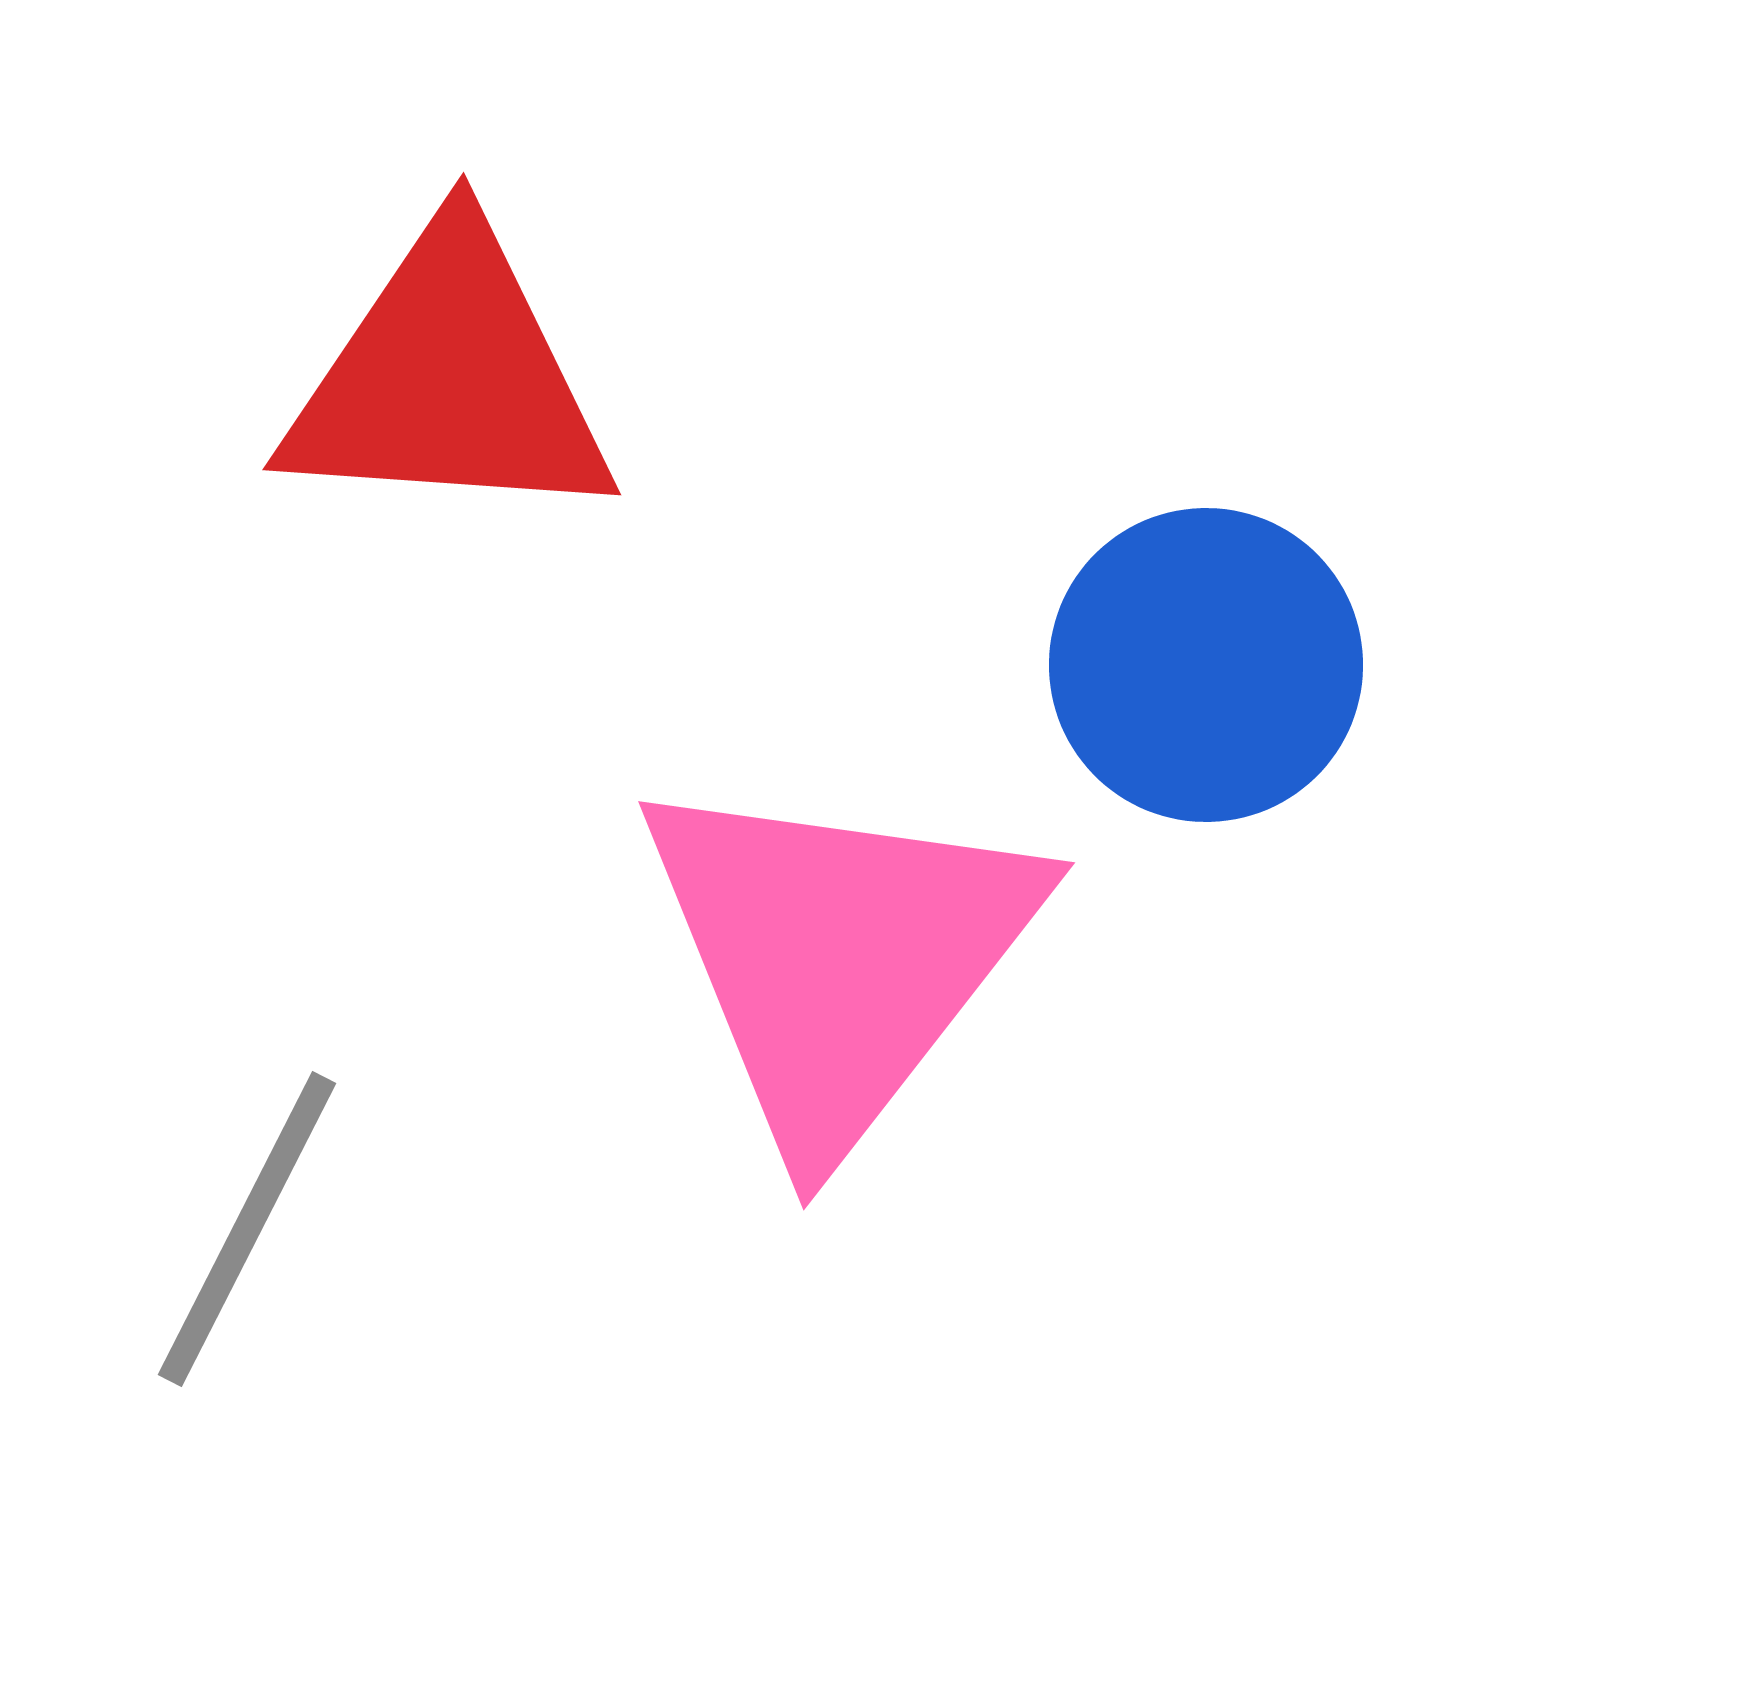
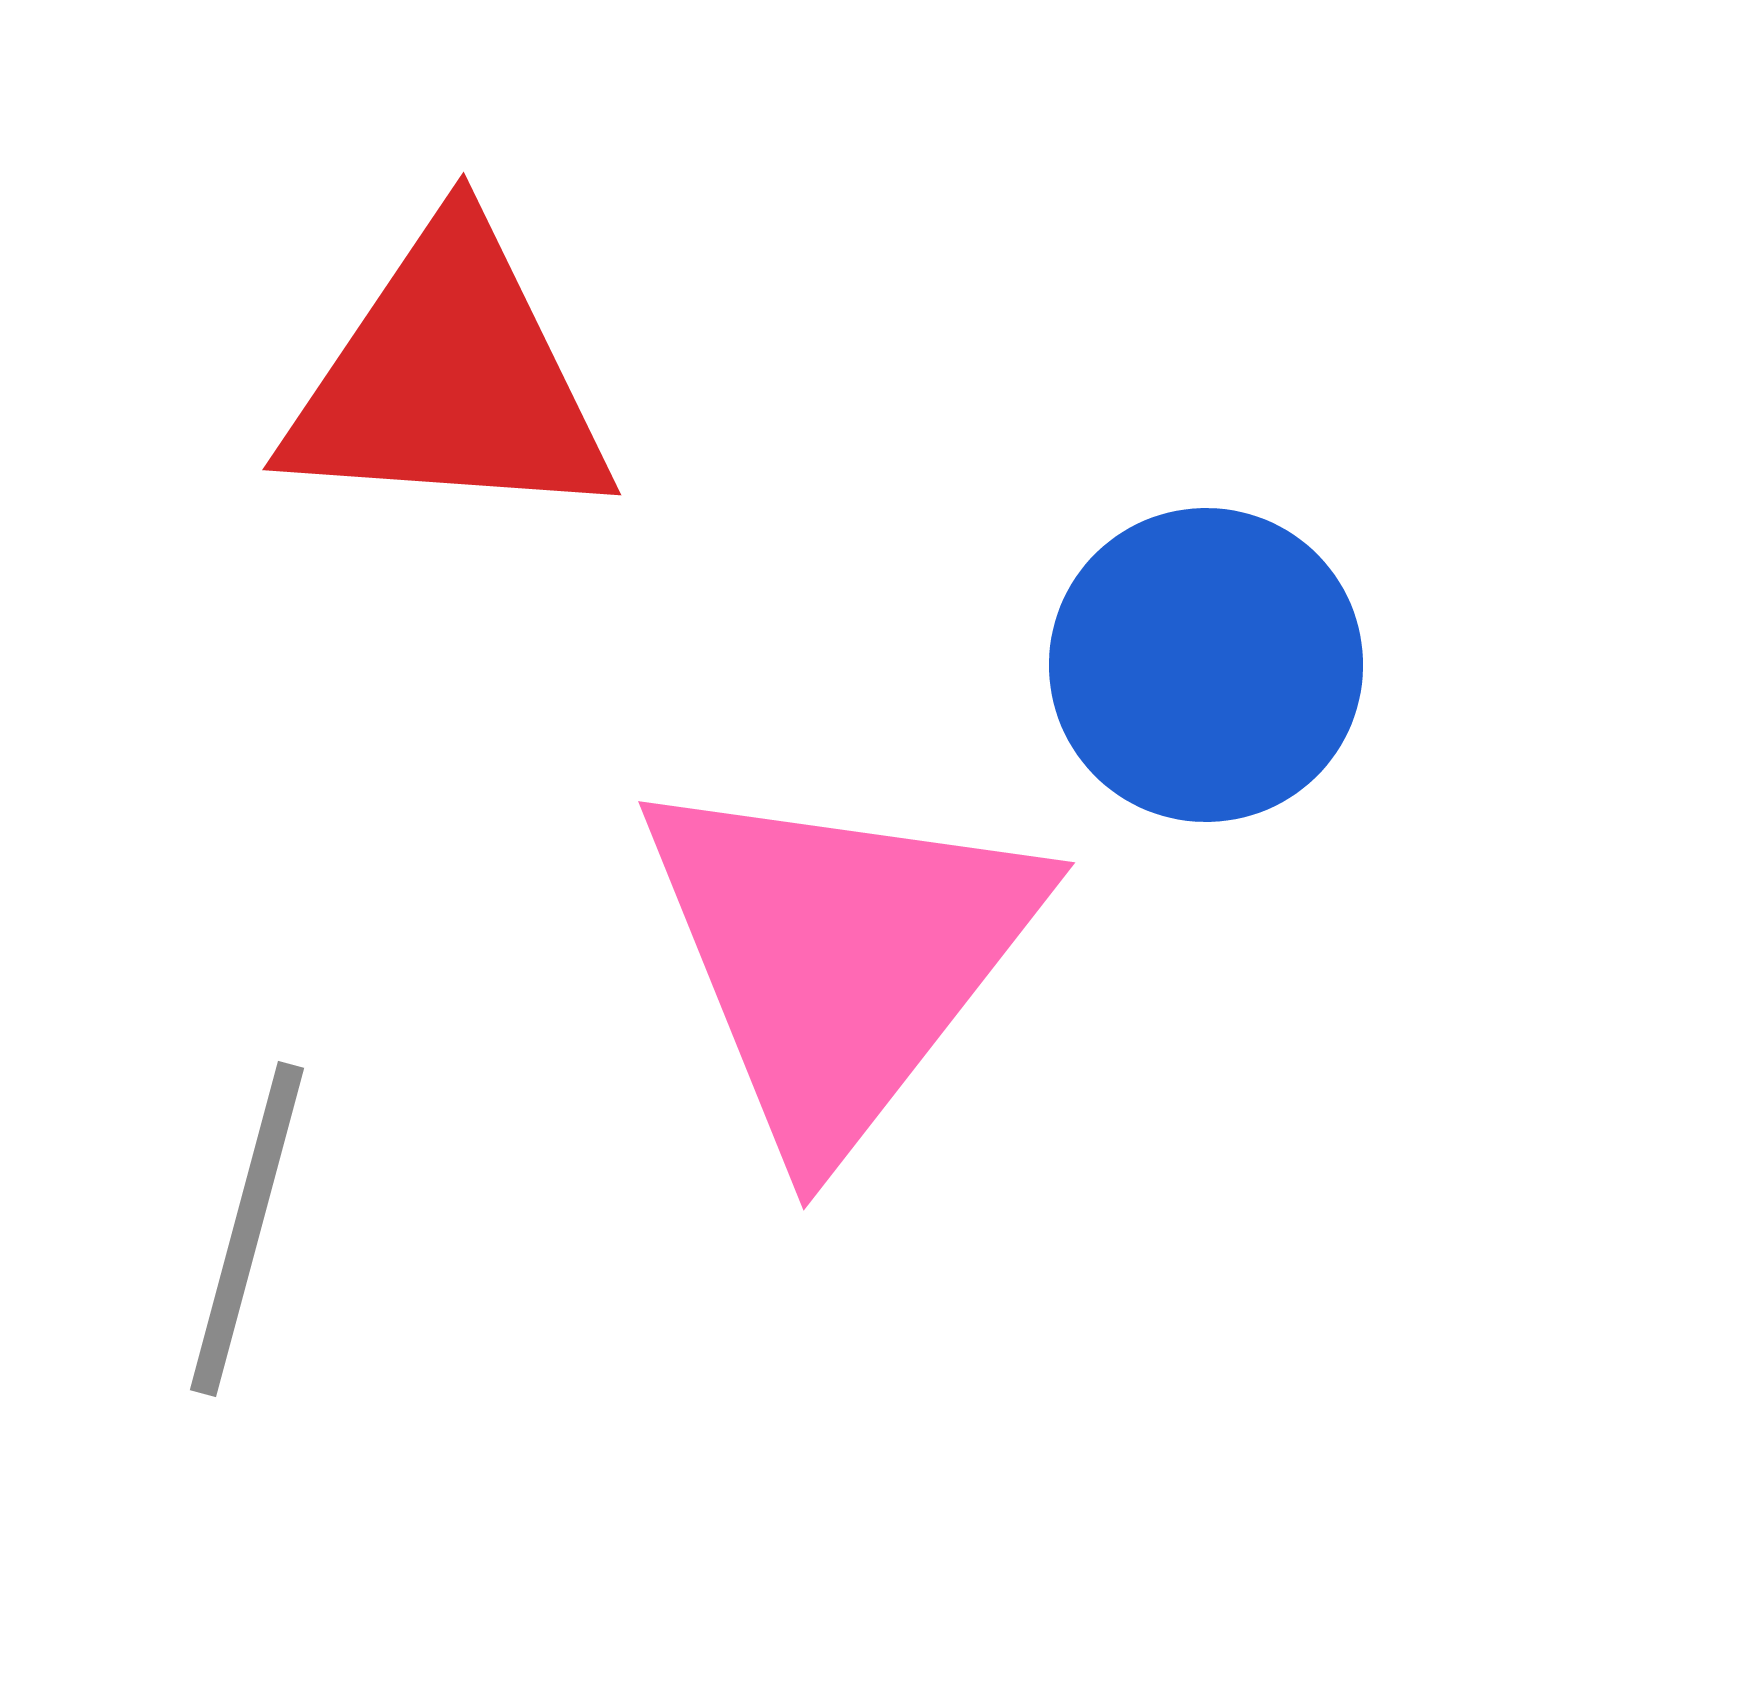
gray line: rotated 12 degrees counterclockwise
